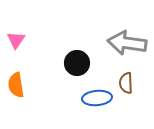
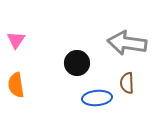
brown semicircle: moved 1 px right
